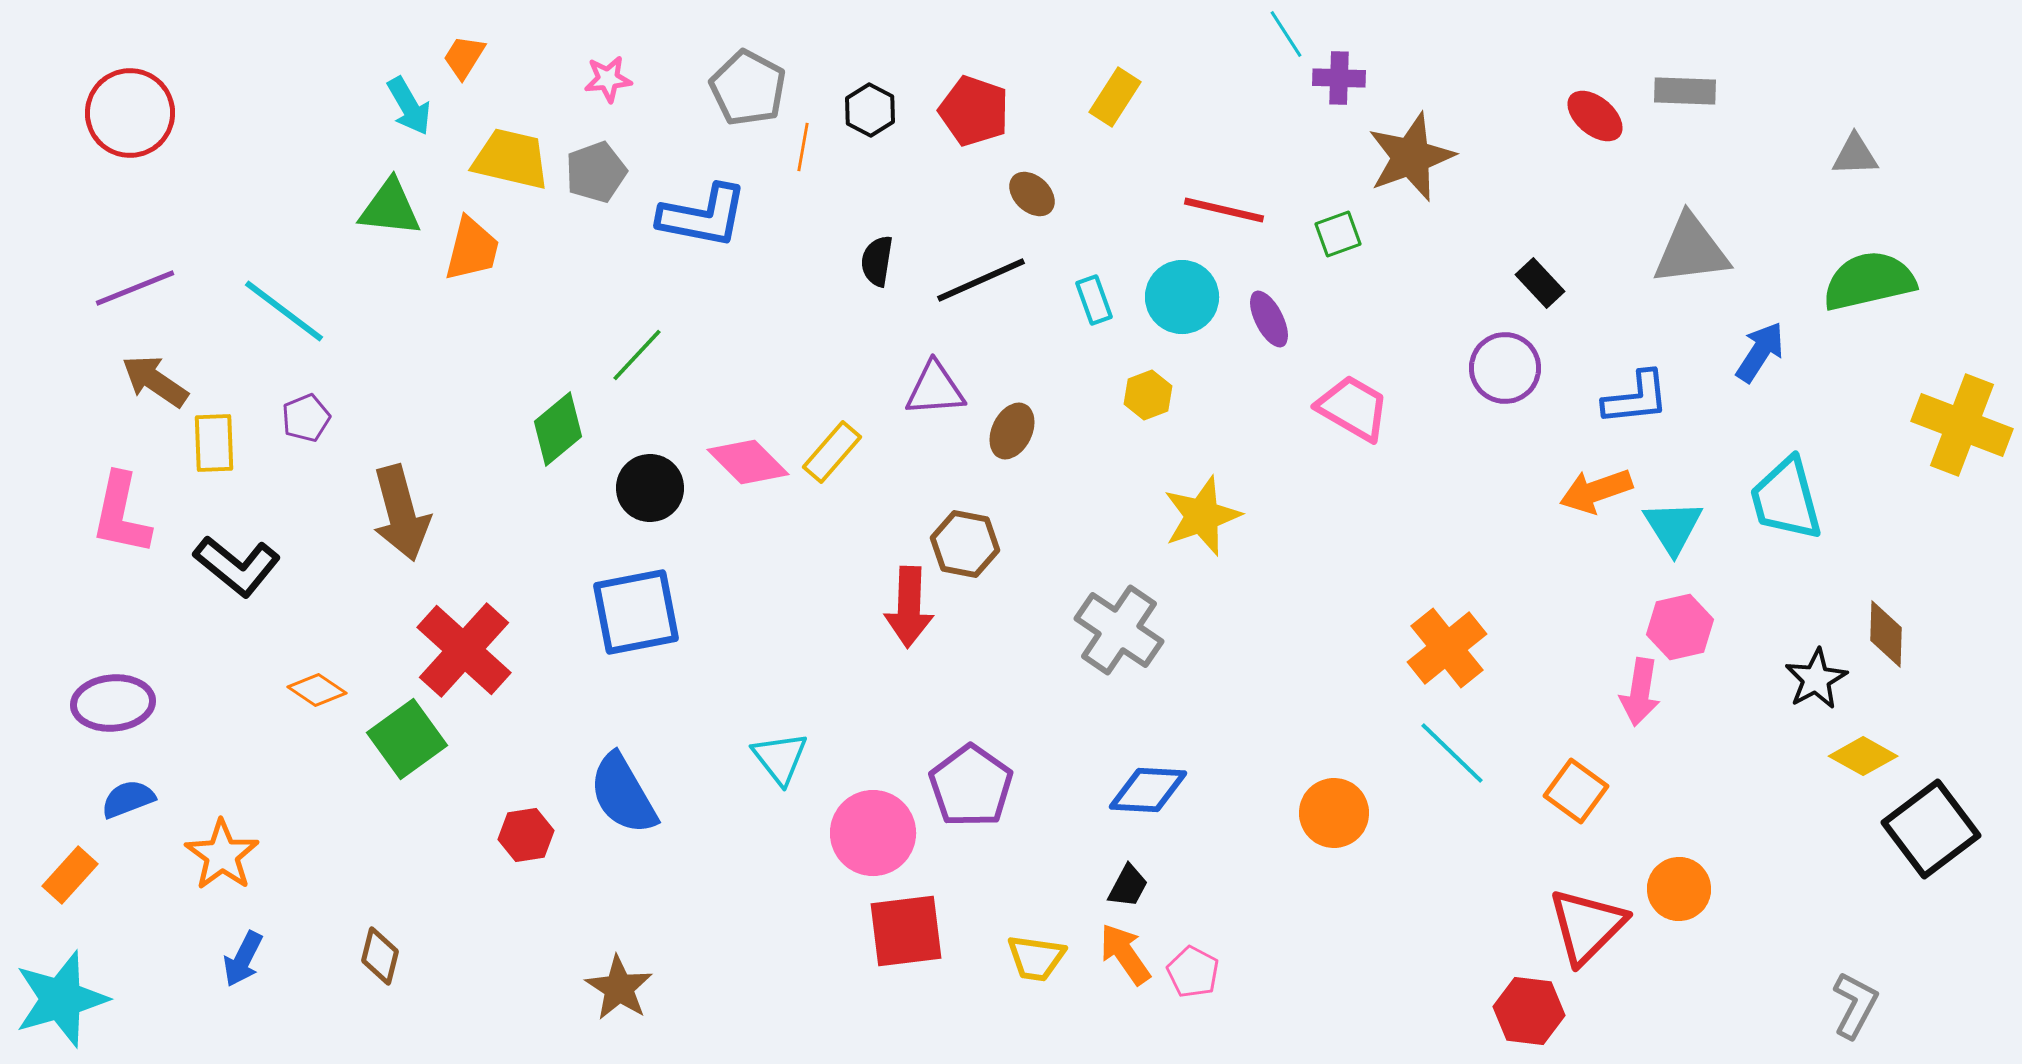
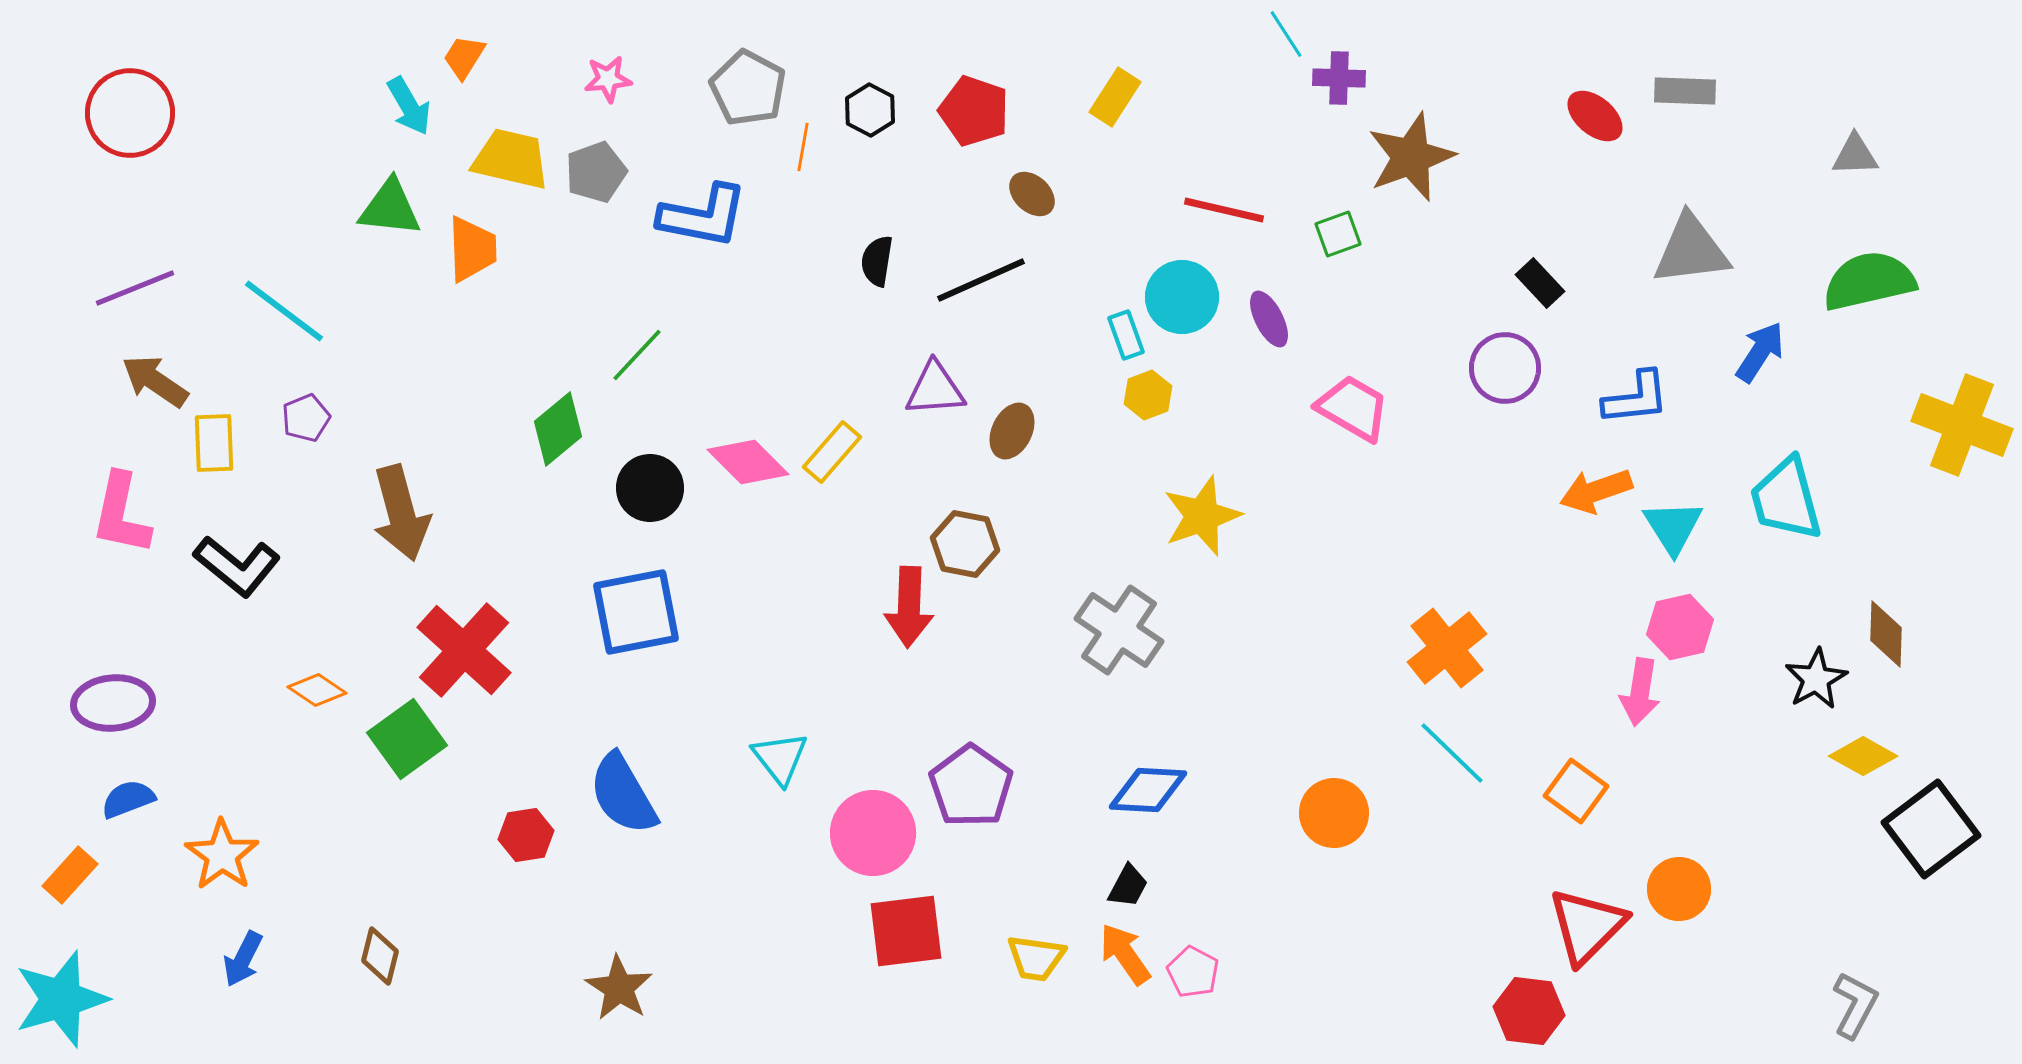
orange trapezoid at (472, 249): rotated 16 degrees counterclockwise
cyan rectangle at (1094, 300): moved 32 px right, 35 px down
